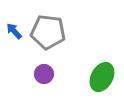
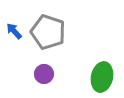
gray pentagon: rotated 12 degrees clockwise
green ellipse: rotated 16 degrees counterclockwise
